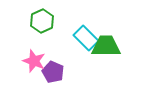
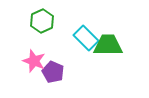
green trapezoid: moved 2 px right, 1 px up
